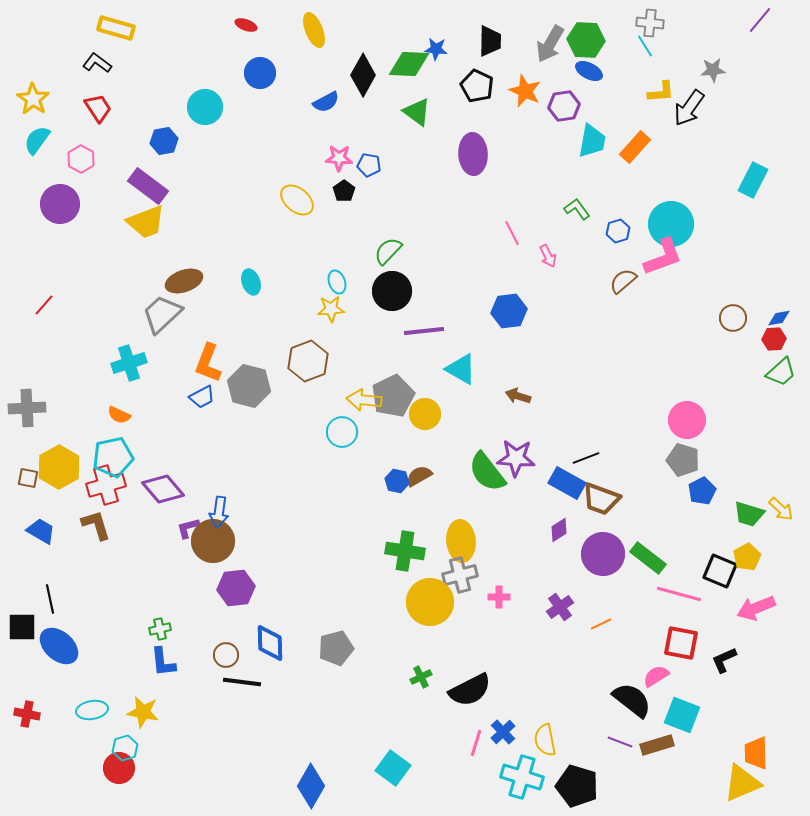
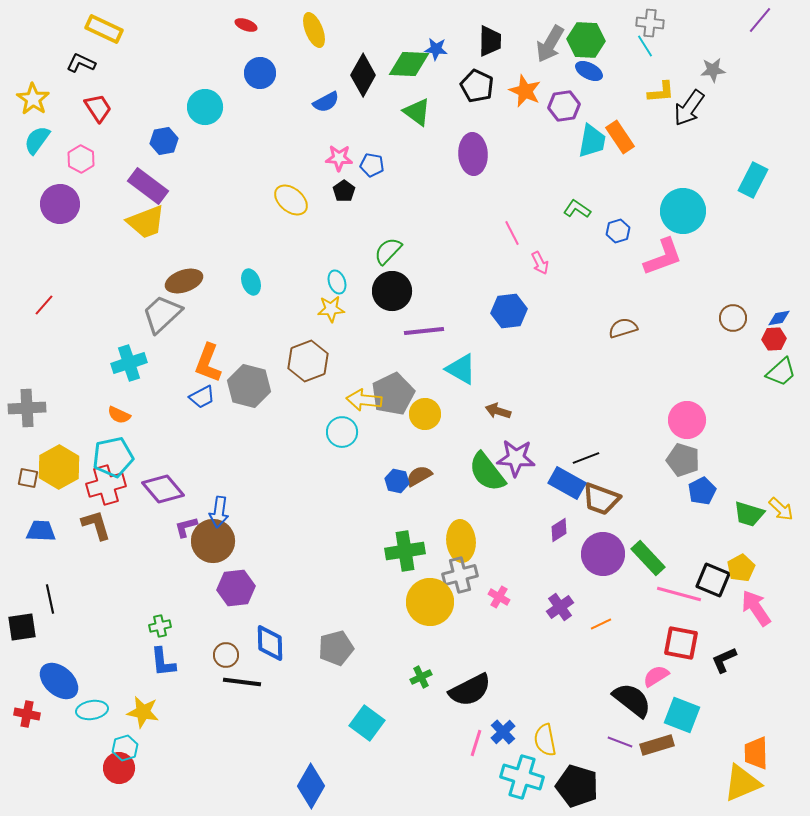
yellow rectangle at (116, 28): moved 12 px left, 1 px down; rotated 9 degrees clockwise
black L-shape at (97, 63): moved 16 px left; rotated 12 degrees counterclockwise
orange rectangle at (635, 147): moved 15 px left, 10 px up; rotated 76 degrees counterclockwise
blue pentagon at (369, 165): moved 3 px right
yellow ellipse at (297, 200): moved 6 px left
green L-shape at (577, 209): rotated 20 degrees counterclockwise
cyan circle at (671, 224): moved 12 px right, 13 px up
pink arrow at (548, 256): moved 8 px left, 7 px down
brown semicircle at (623, 281): moved 47 px down; rotated 24 degrees clockwise
gray pentagon at (393, 396): moved 2 px up
brown arrow at (518, 396): moved 20 px left, 15 px down
purple L-shape at (188, 528): moved 2 px left, 1 px up
blue trapezoid at (41, 531): rotated 28 degrees counterclockwise
green cross at (405, 551): rotated 18 degrees counterclockwise
yellow pentagon at (747, 557): moved 6 px left, 11 px down
green rectangle at (648, 558): rotated 9 degrees clockwise
black square at (720, 571): moved 7 px left, 9 px down
pink cross at (499, 597): rotated 30 degrees clockwise
pink arrow at (756, 608): rotated 78 degrees clockwise
black square at (22, 627): rotated 8 degrees counterclockwise
green cross at (160, 629): moved 3 px up
blue ellipse at (59, 646): moved 35 px down
cyan square at (393, 768): moved 26 px left, 45 px up
